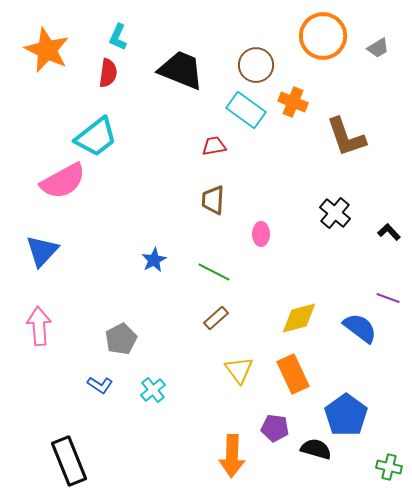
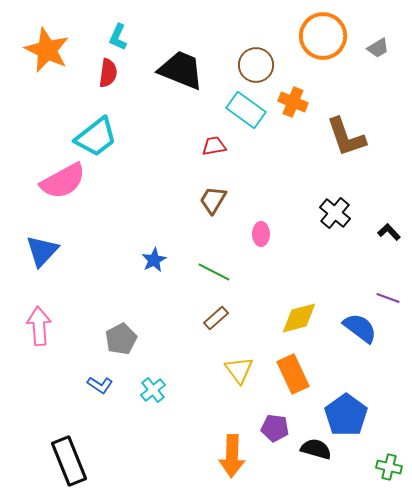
brown trapezoid: rotated 28 degrees clockwise
